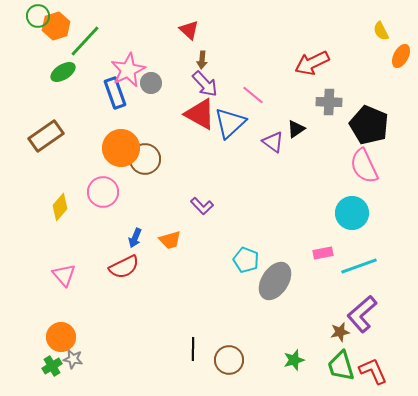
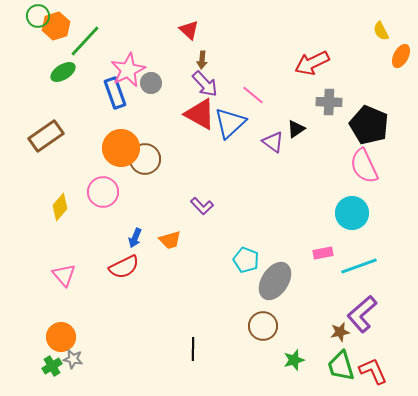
brown circle at (229, 360): moved 34 px right, 34 px up
